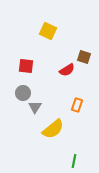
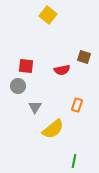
yellow square: moved 16 px up; rotated 12 degrees clockwise
red semicircle: moved 5 px left; rotated 21 degrees clockwise
gray circle: moved 5 px left, 7 px up
